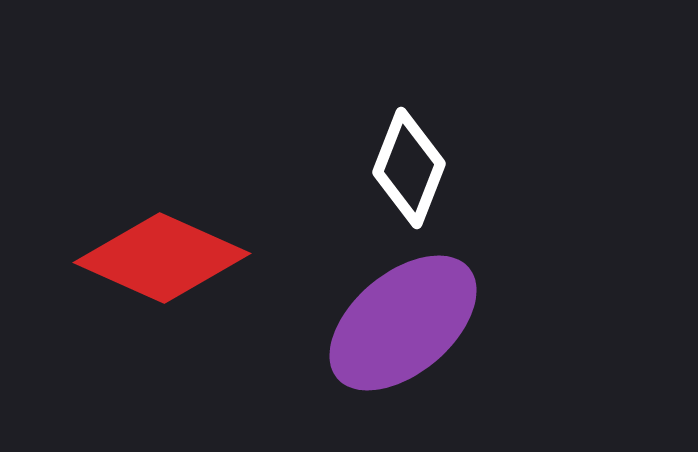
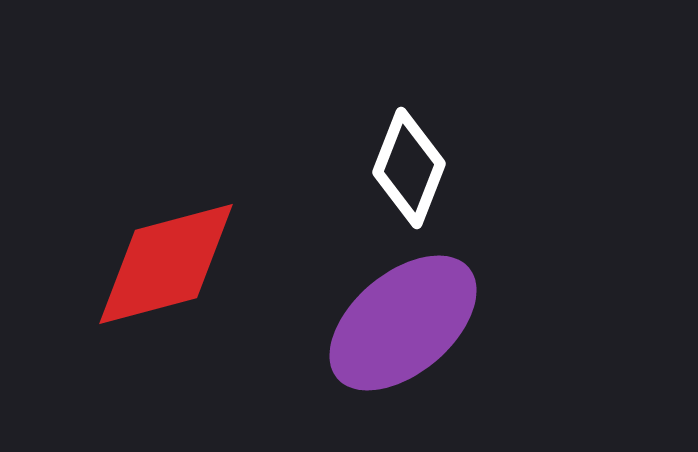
red diamond: moved 4 px right, 6 px down; rotated 39 degrees counterclockwise
